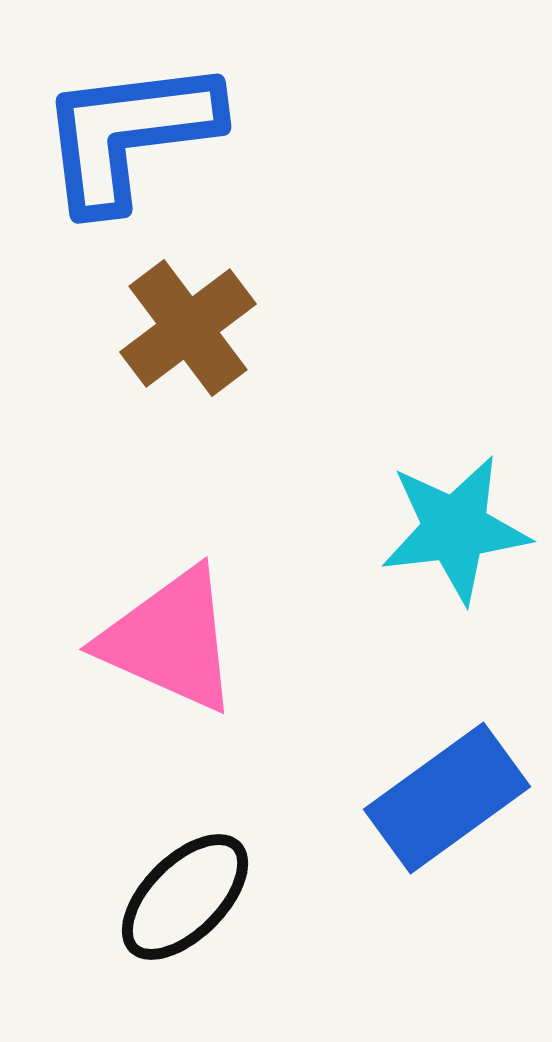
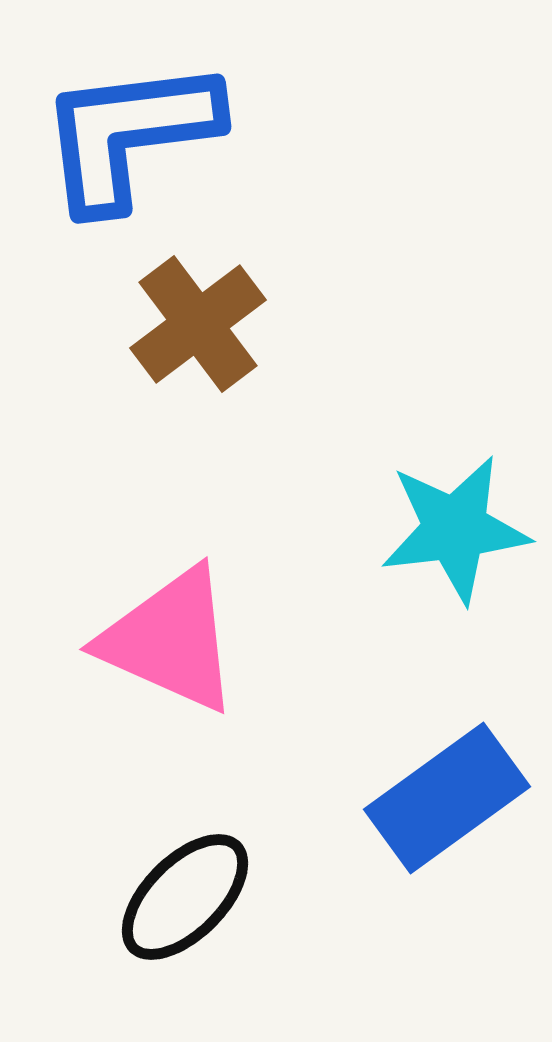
brown cross: moved 10 px right, 4 px up
